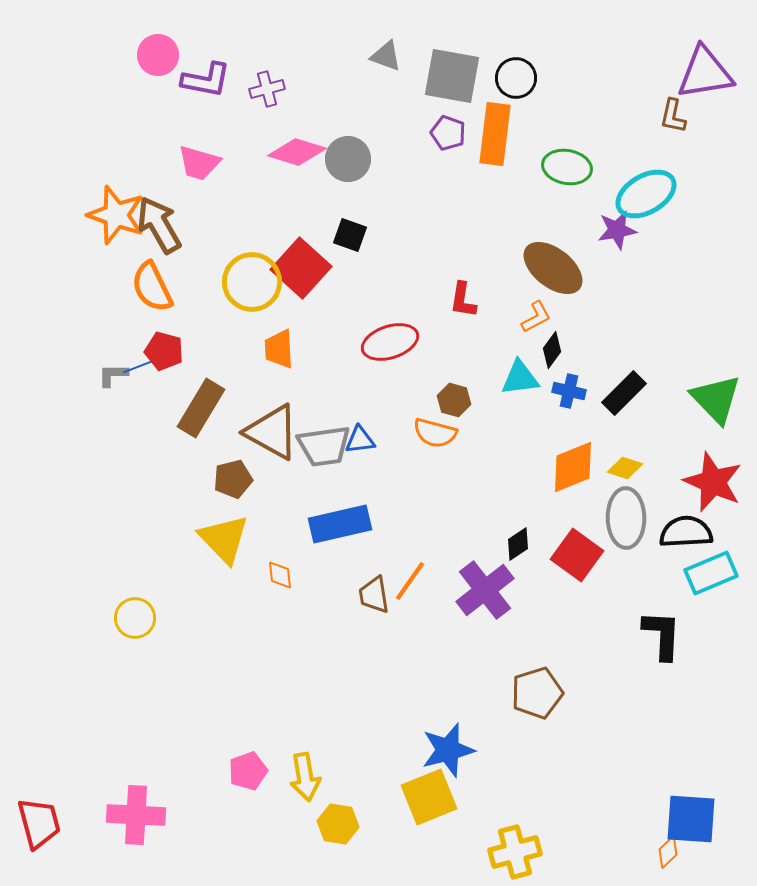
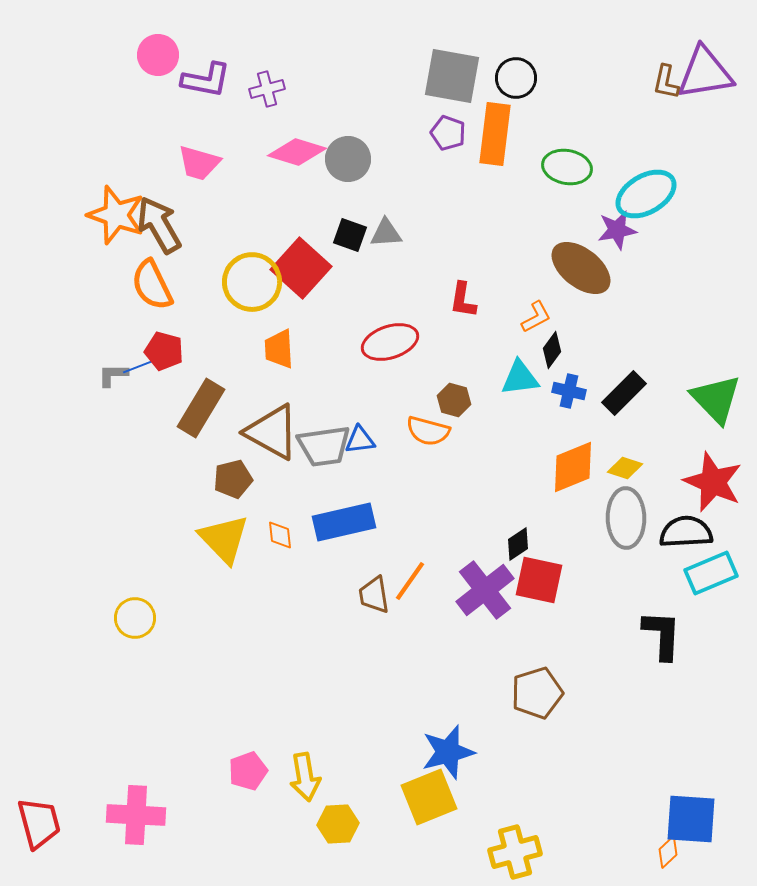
gray triangle at (386, 56): moved 177 px down; rotated 24 degrees counterclockwise
brown L-shape at (673, 116): moved 7 px left, 34 px up
brown ellipse at (553, 268): moved 28 px right
orange semicircle at (152, 287): moved 2 px up
orange semicircle at (435, 433): moved 7 px left, 2 px up
blue rectangle at (340, 524): moved 4 px right, 2 px up
red square at (577, 555): moved 38 px left, 25 px down; rotated 24 degrees counterclockwise
orange diamond at (280, 575): moved 40 px up
blue star at (448, 750): moved 2 px down
yellow hexagon at (338, 824): rotated 12 degrees counterclockwise
